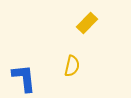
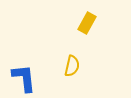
yellow rectangle: rotated 15 degrees counterclockwise
